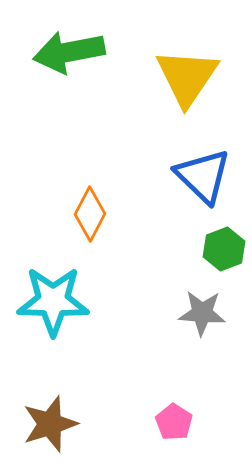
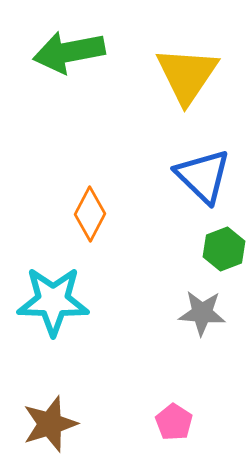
yellow triangle: moved 2 px up
